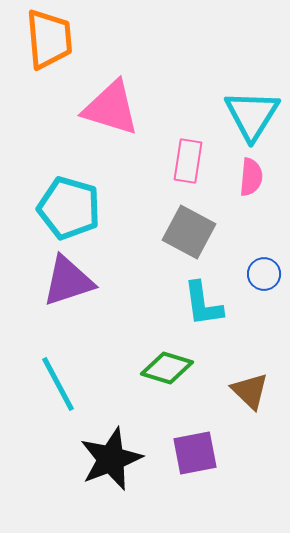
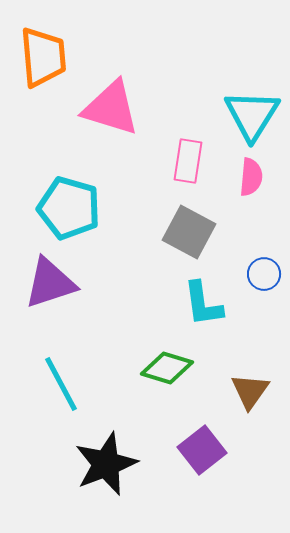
orange trapezoid: moved 6 px left, 18 px down
purple triangle: moved 18 px left, 2 px down
cyan line: moved 3 px right
brown triangle: rotated 21 degrees clockwise
purple square: moved 7 px right, 3 px up; rotated 27 degrees counterclockwise
black star: moved 5 px left, 5 px down
